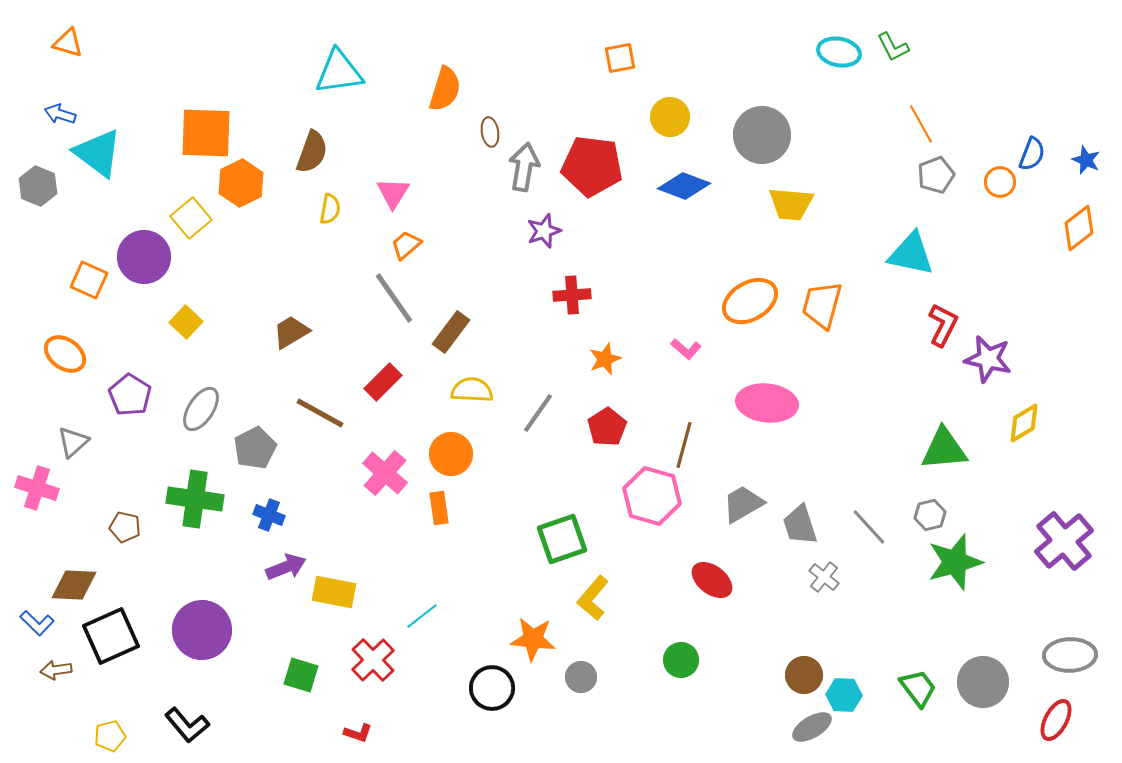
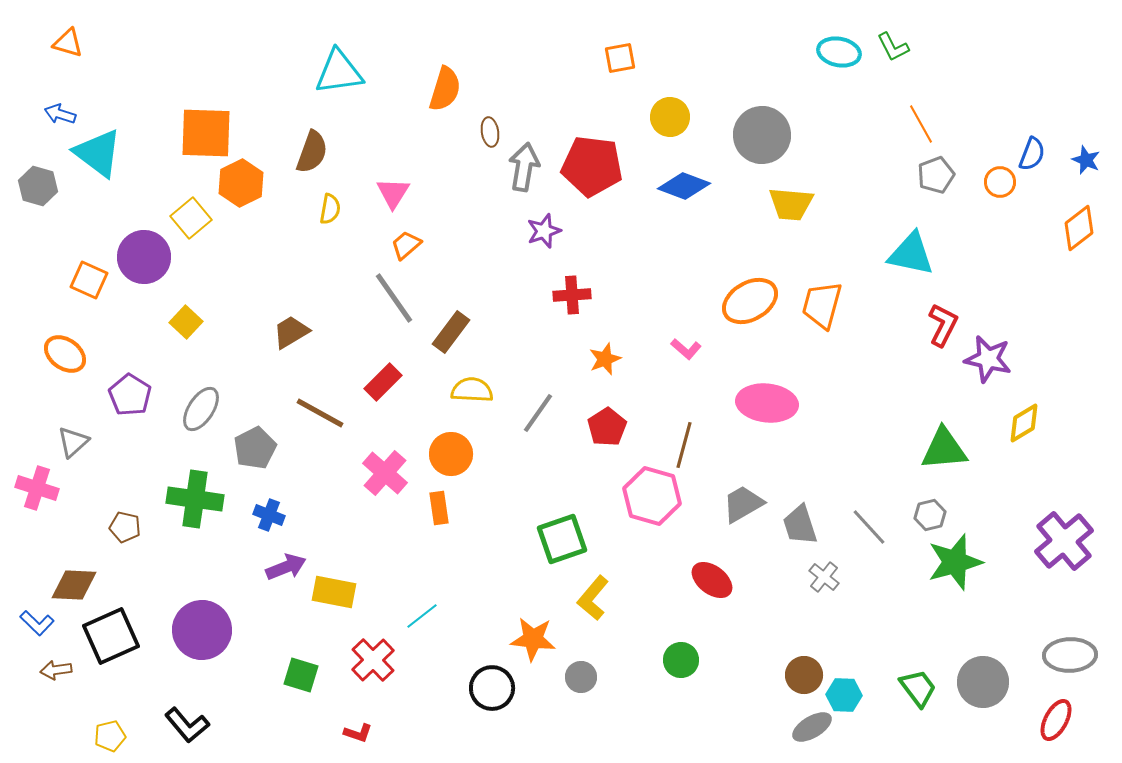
gray hexagon at (38, 186): rotated 6 degrees counterclockwise
